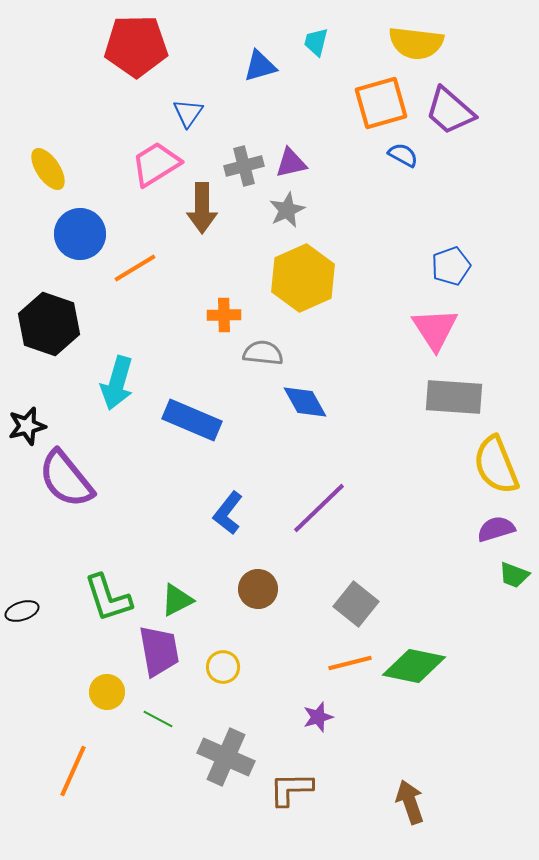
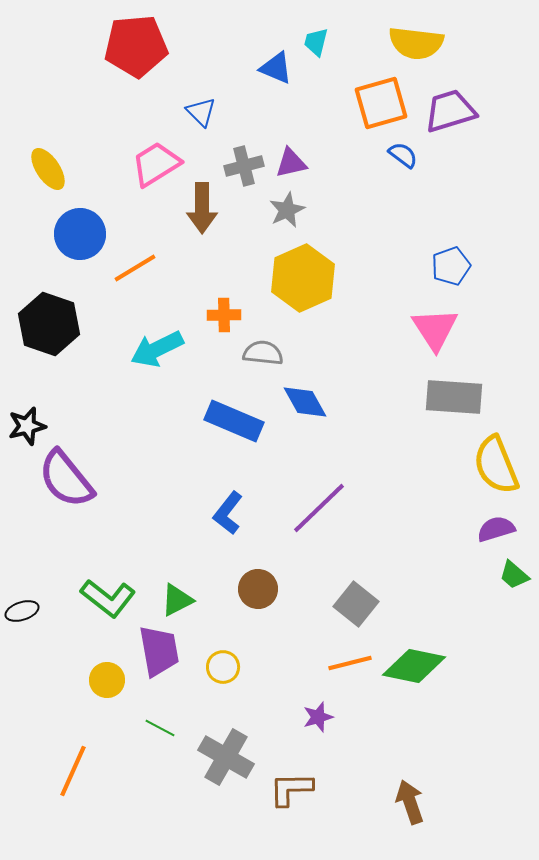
red pentagon at (136, 46): rotated 4 degrees counterclockwise
blue triangle at (260, 66): moved 16 px right, 2 px down; rotated 39 degrees clockwise
purple trapezoid at (450, 111): rotated 122 degrees clockwise
blue triangle at (188, 113): moved 13 px right, 1 px up; rotated 20 degrees counterclockwise
blue semicircle at (403, 155): rotated 8 degrees clockwise
cyan arrow at (117, 383): moved 40 px right, 34 px up; rotated 48 degrees clockwise
blue rectangle at (192, 420): moved 42 px right, 1 px down
green trapezoid at (514, 575): rotated 20 degrees clockwise
green L-shape at (108, 598): rotated 34 degrees counterclockwise
yellow circle at (107, 692): moved 12 px up
green line at (158, 719): moved 2 px right, 9 px down
gray cross at (226, 757): rotated 6 degrees clockwise
